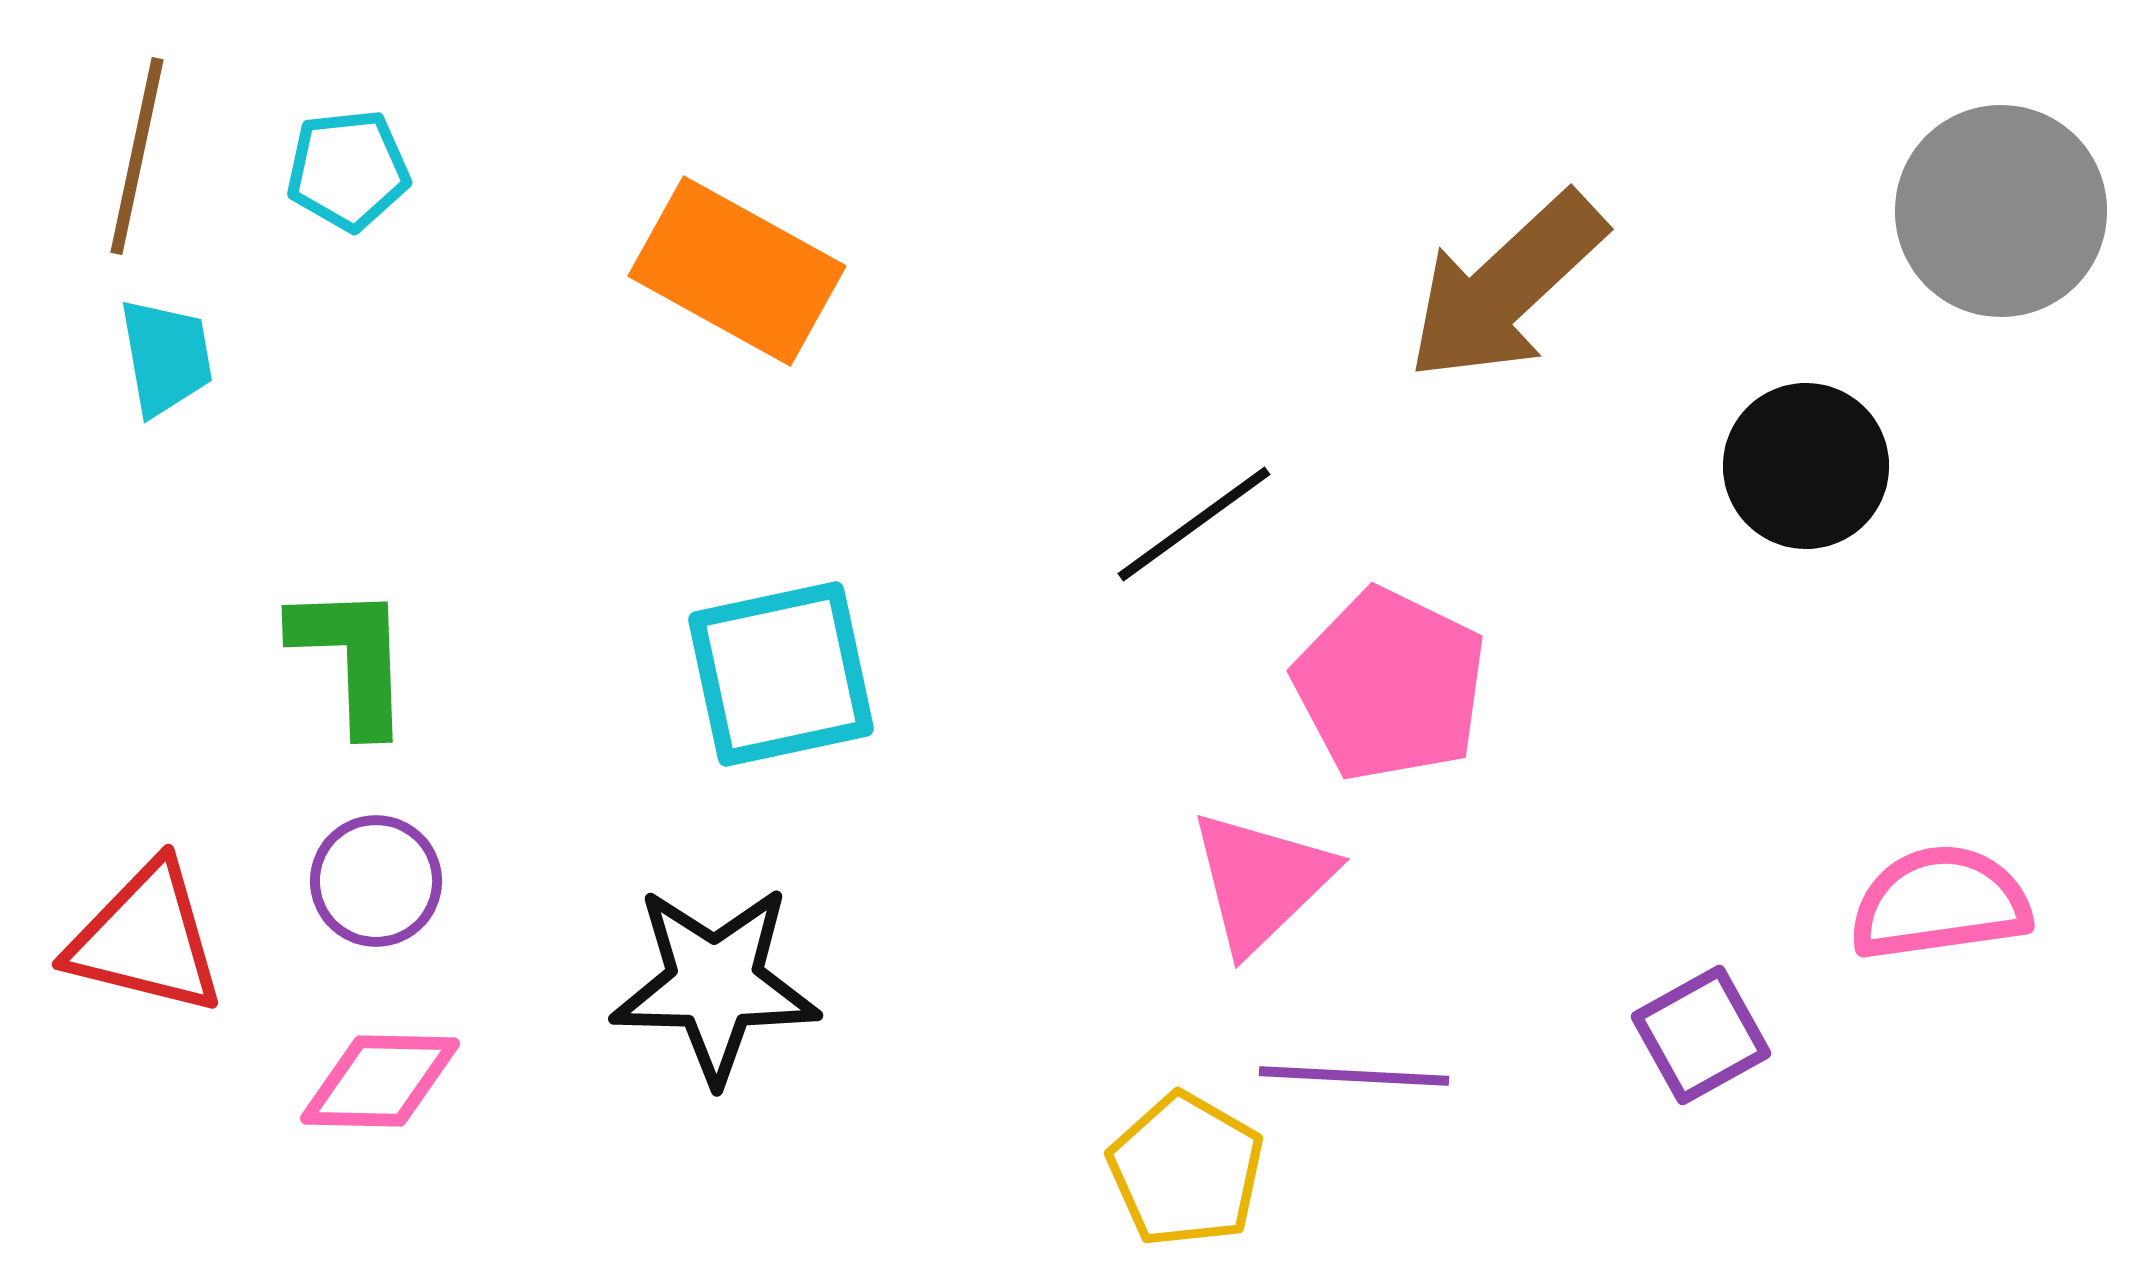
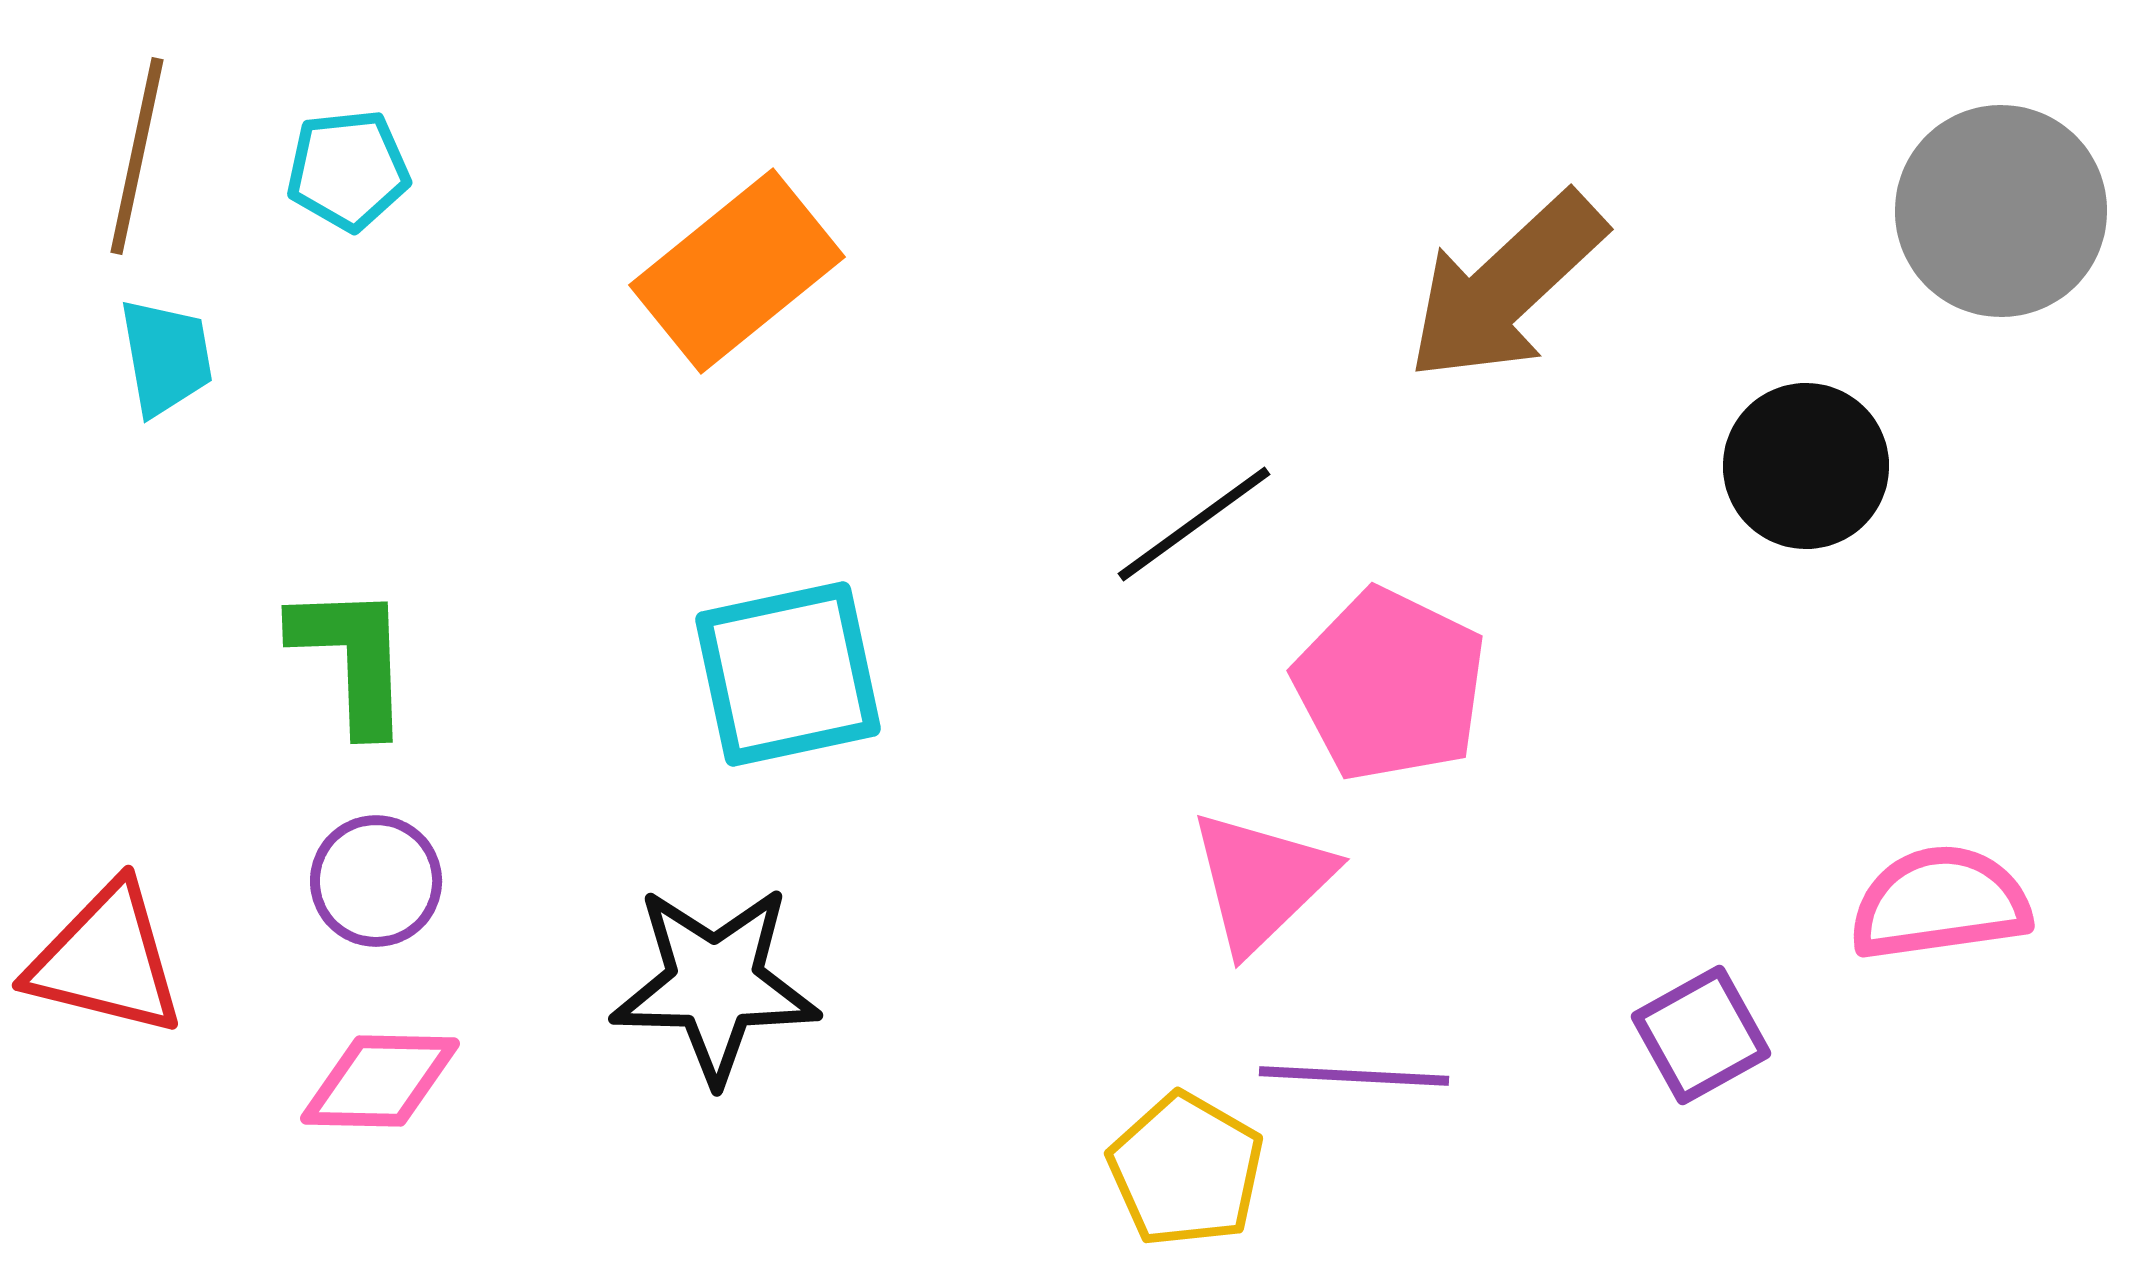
orange rectangle: rotated 68 degrees counterclockwise
cyan square: moved 7 px right
red triangle: moved 40 px left, 21 px down
